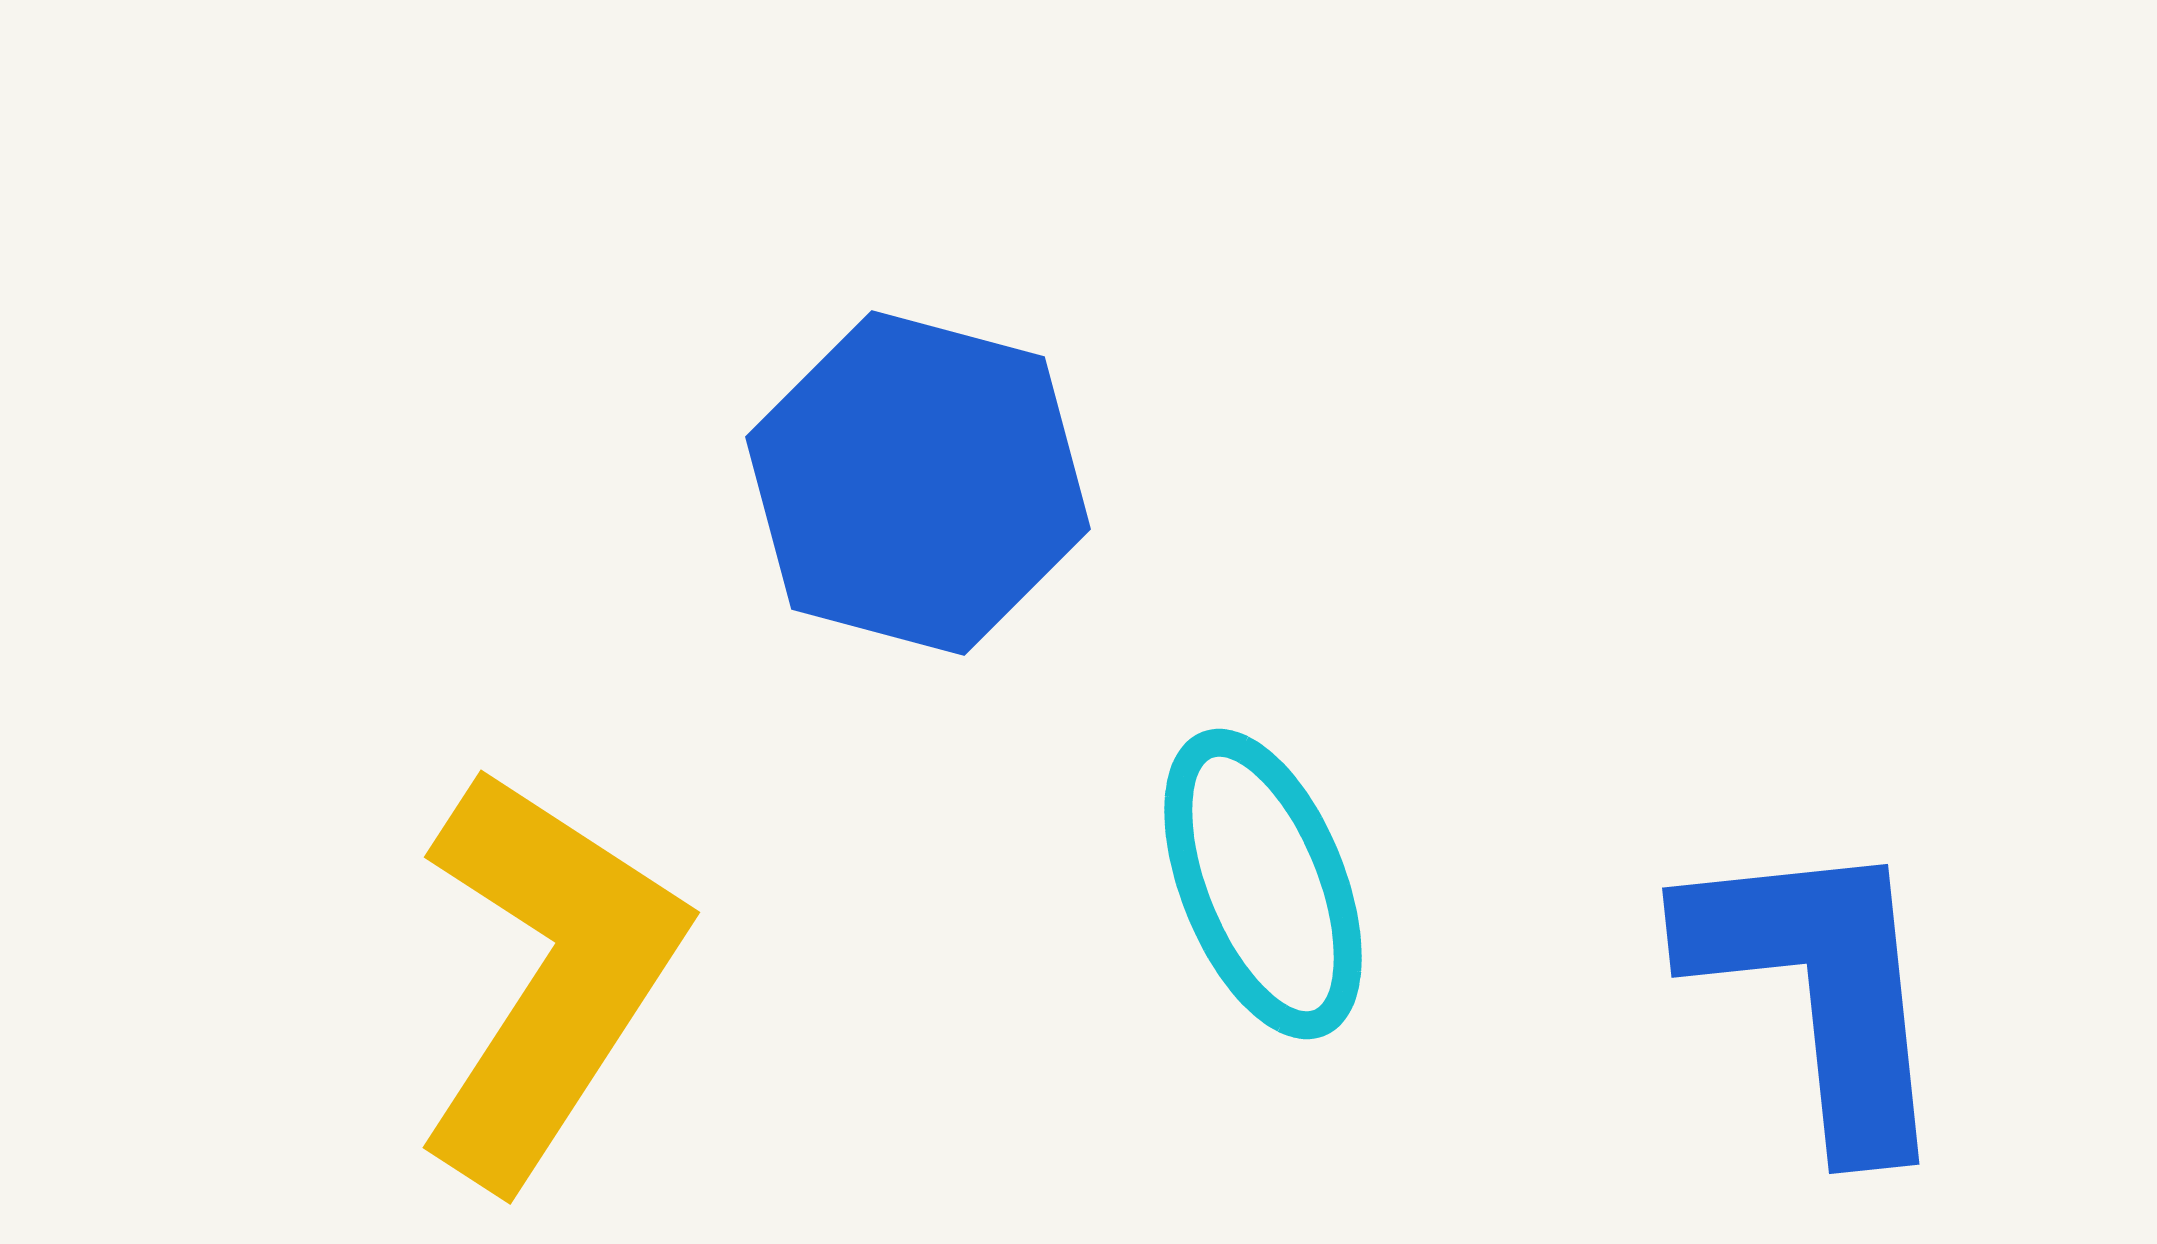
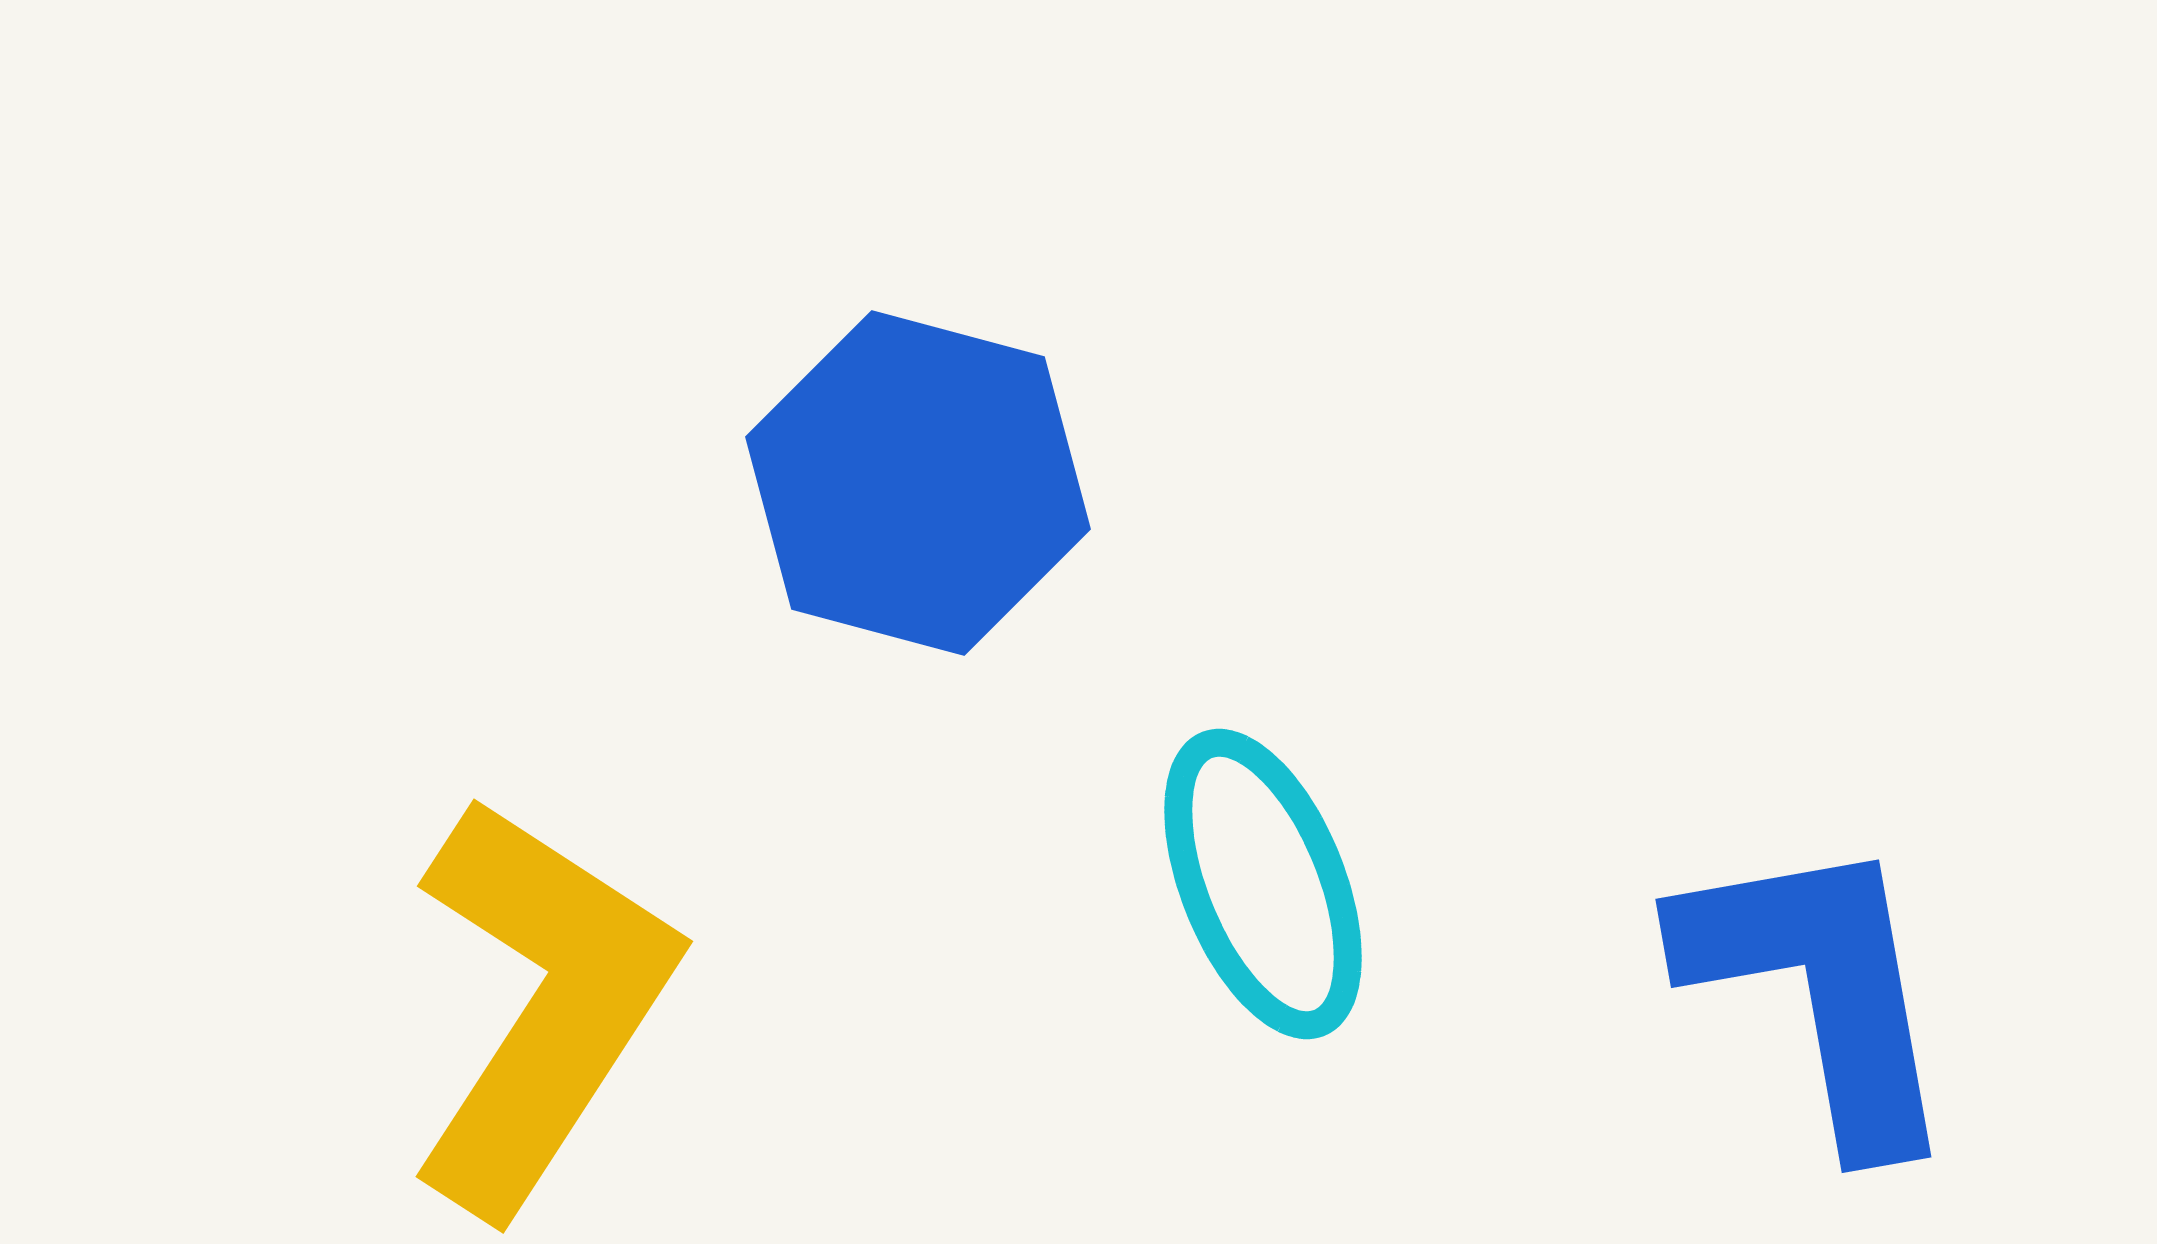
yellow L-shape: moved 7 px left, 29 px down
blue L-shape: rotated 4 degrees counterclockwise
